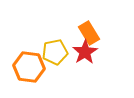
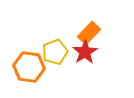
orange rectangle: rotated 75 degrees clockwise
yellow pentagon: rotated 10 degrees counterclockwise
